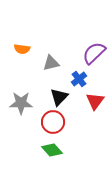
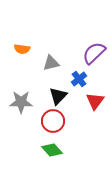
black triangle: moved 1 px left, 1 px up
gray star: moved 1 px up
red circle: moved 1 px up
